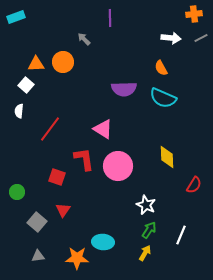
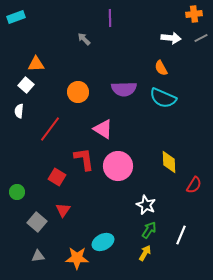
orange circle: moved 15 px right, 30 px down
yellow diamond: moved 2 px right, 5 px down
red square: rotated 12 degrees clockwise
cyan ellipse: rotated 30 degrees counterclockwise
